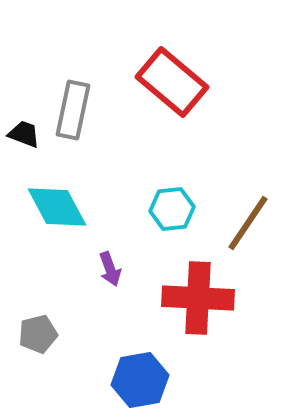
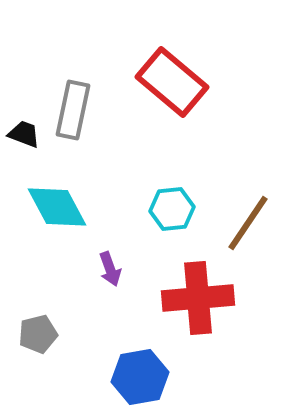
red cross: rotated 8 degrees counterclockwise
blue hexagon: moved 3 px up
